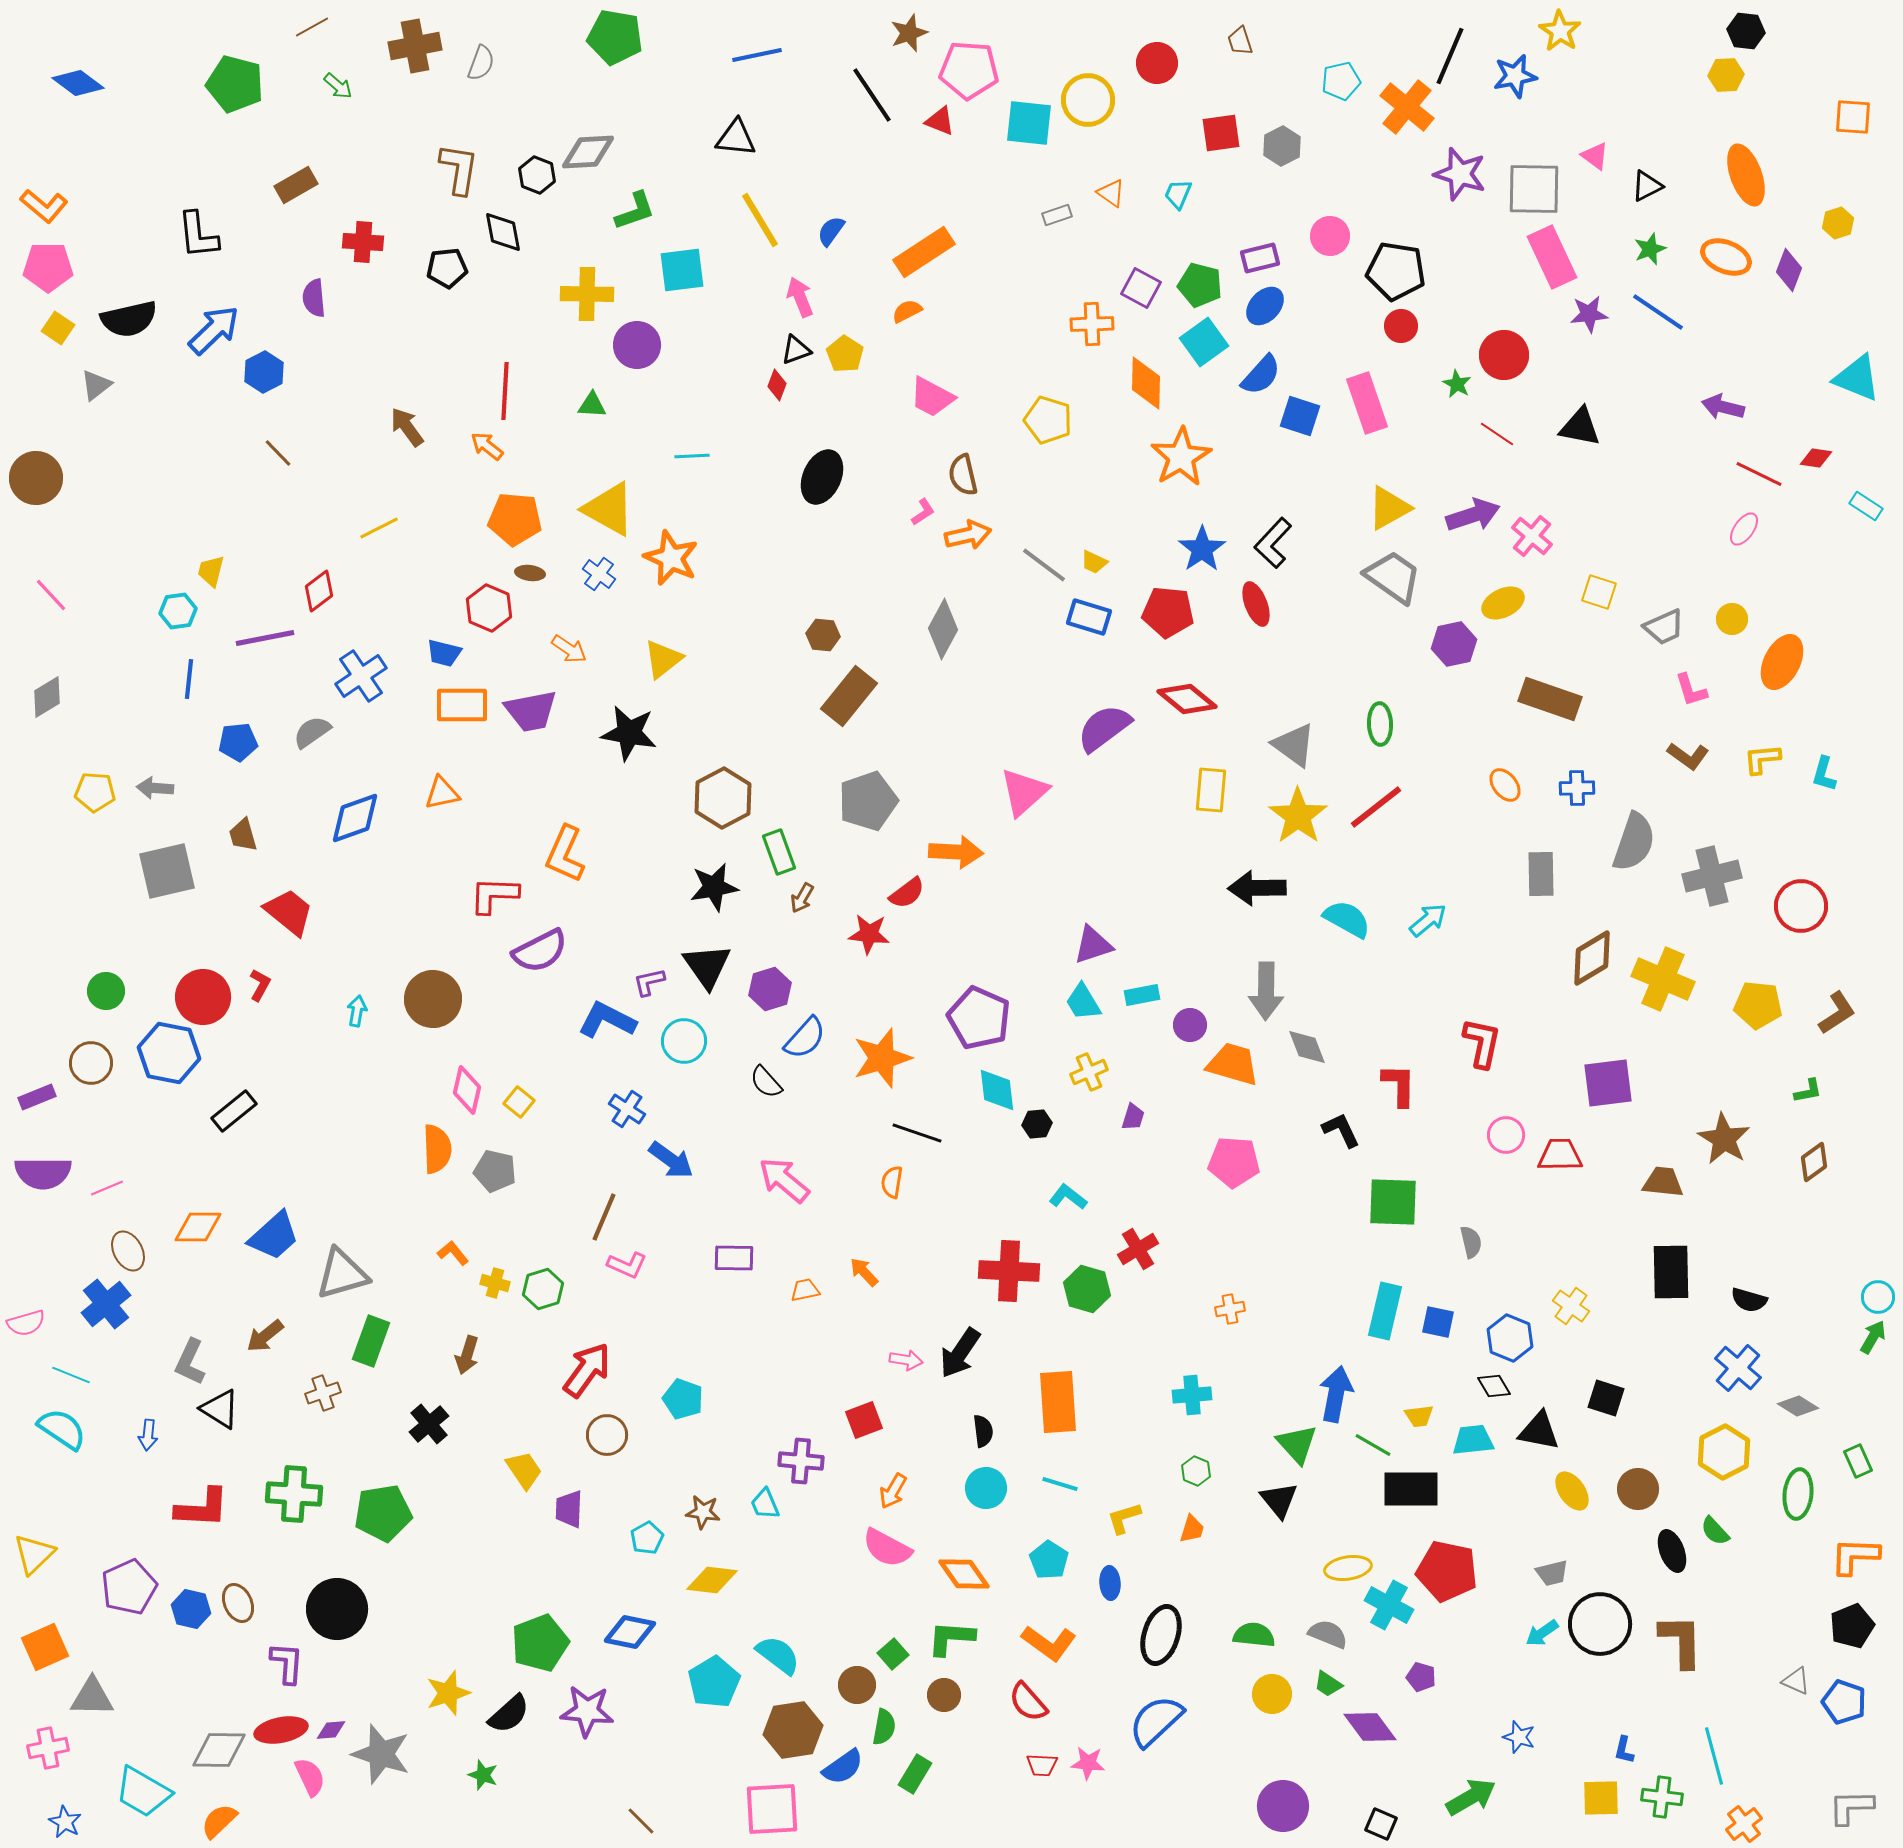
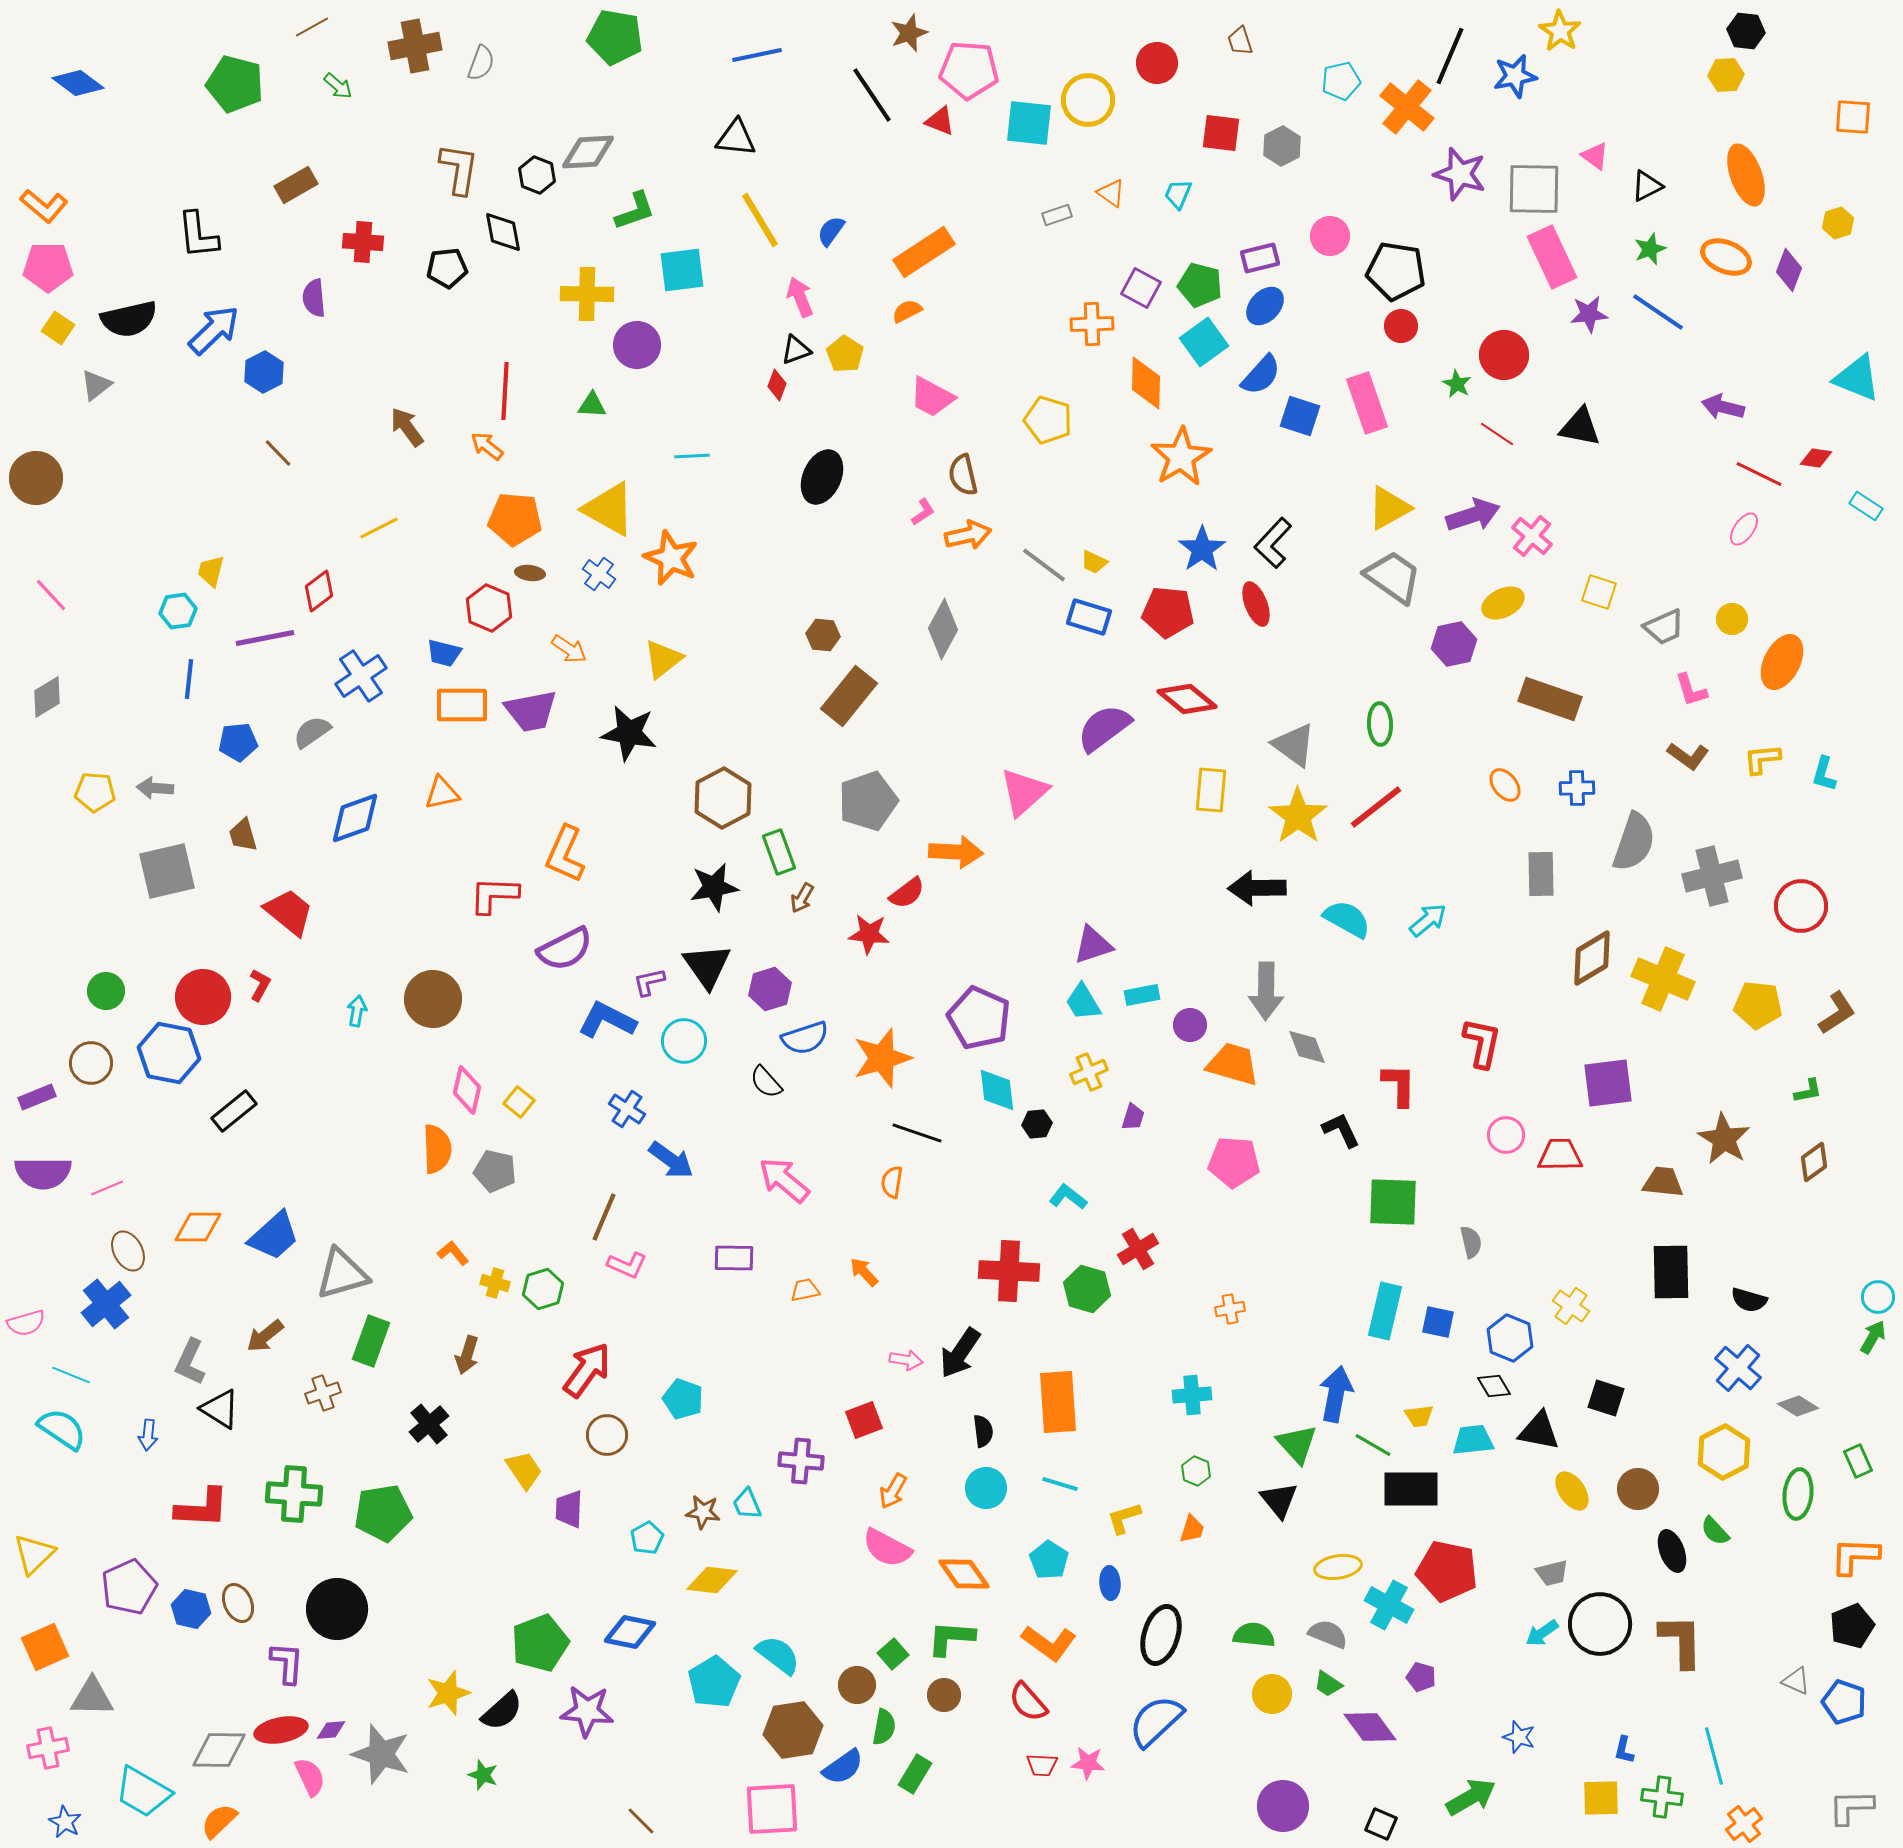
red square at (1221, 133): rotated 15 degrees clockwise
purple semicircle at (540, 951): moved 25 px right, 2 px up
blue semicircle at (805, 1038): rotated 30 degrees clockwise
cyan trapezoid at (765, 1504): moved 18 px left
yellow ellipse at (1348, 1568): moved 10 px left, 1 px up
black semicircle at (509, 1714): moved 7 px left, 3 px up
